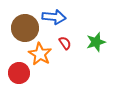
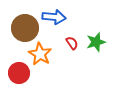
red semicircle: moved 7 px right
